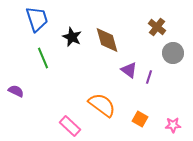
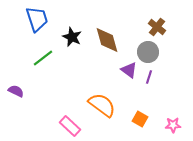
gray circle: moved 25 px left, 1 px up
green line: rotated 75 degrees clockwise
